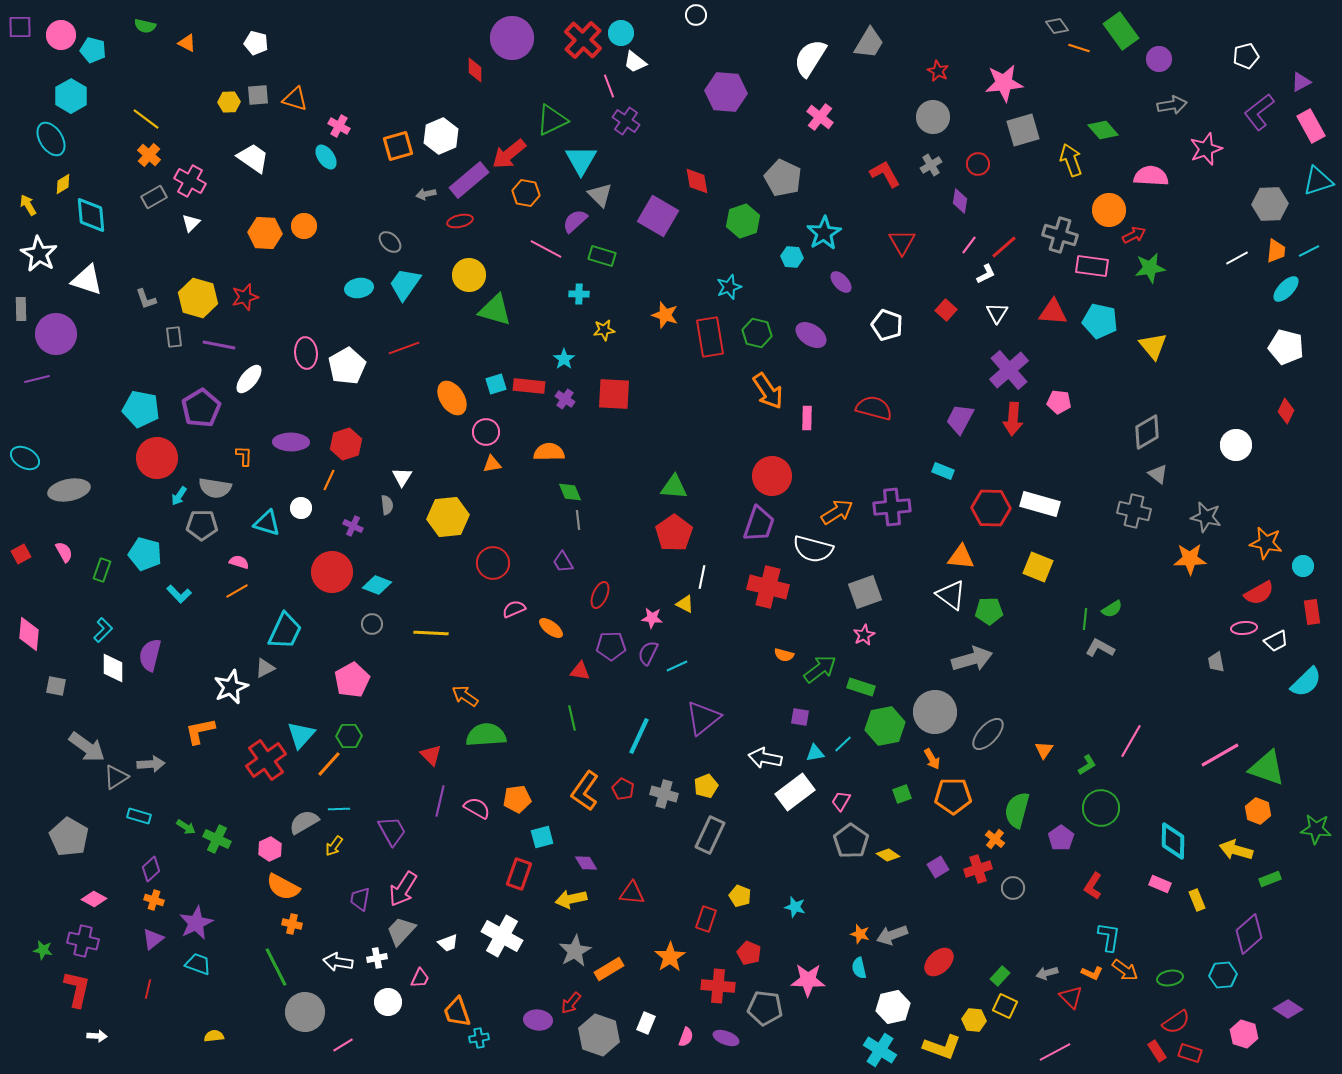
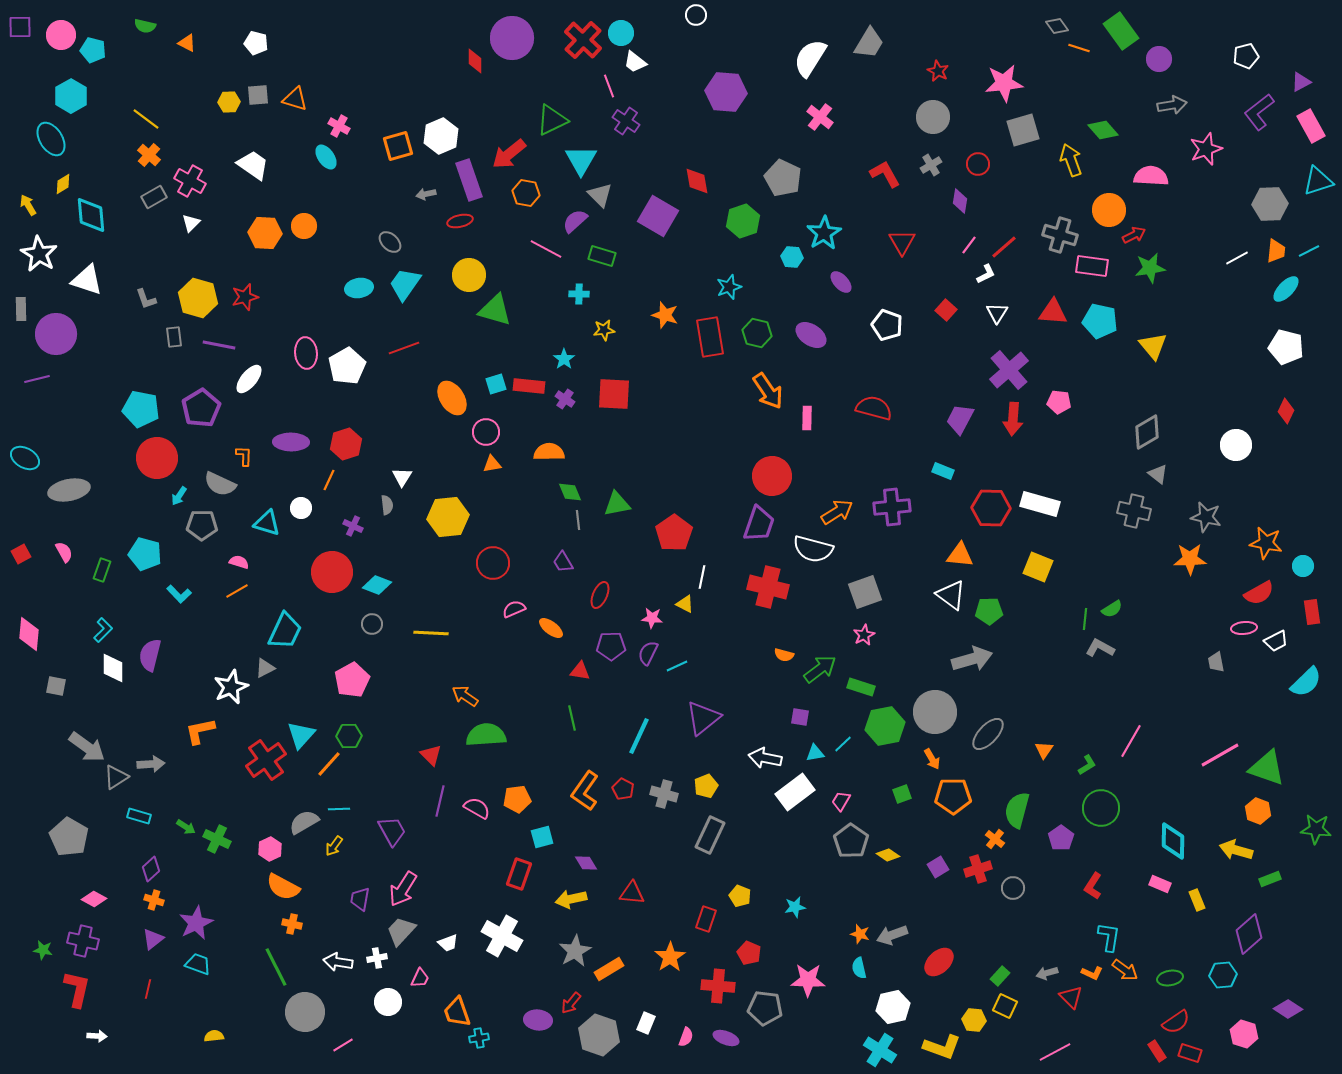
red diamond at (475, 70): moved 9 px up
white trapezoid at (253, 158): moved 7 px down
purple rectangle at (469, 180): rotated 69 degrees counterclockwise
green triangle at (674, 487): moved 57 px left, 17 px down; rotated 16 degrees counterclockwise
gray semicircle at (215, 488): moved 5 px right, 4 px up; rotated 16 degrees clockwise
orange triangle at (961, 557): moved 1 px left, 2 px up
cyan star at (795, 907): rotated 25 degrees counterclockwise
